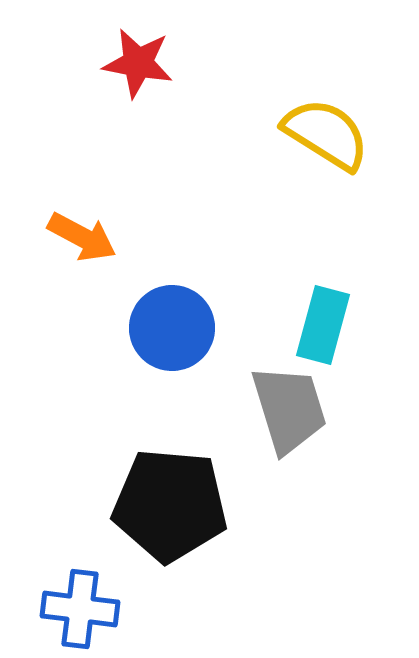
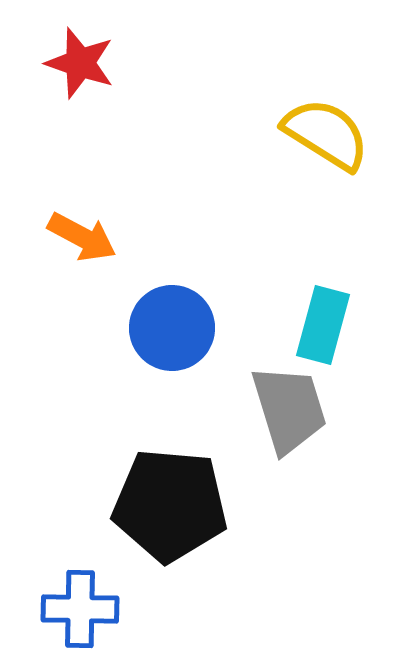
red star: moved 58 px left; rotated 8 degrees clockwise
blue cross: rotated 6 degrees counterclockwise
